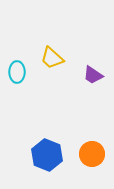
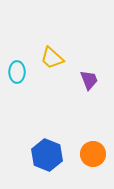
purple trapezoid: moved 4 px left, 5 px down; rotated 145 degrees counterclockwise
orange circle: moved 1 px right
